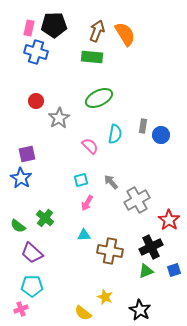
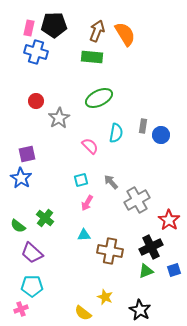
cyan semicircle: moved 1 px right, 1 px up
